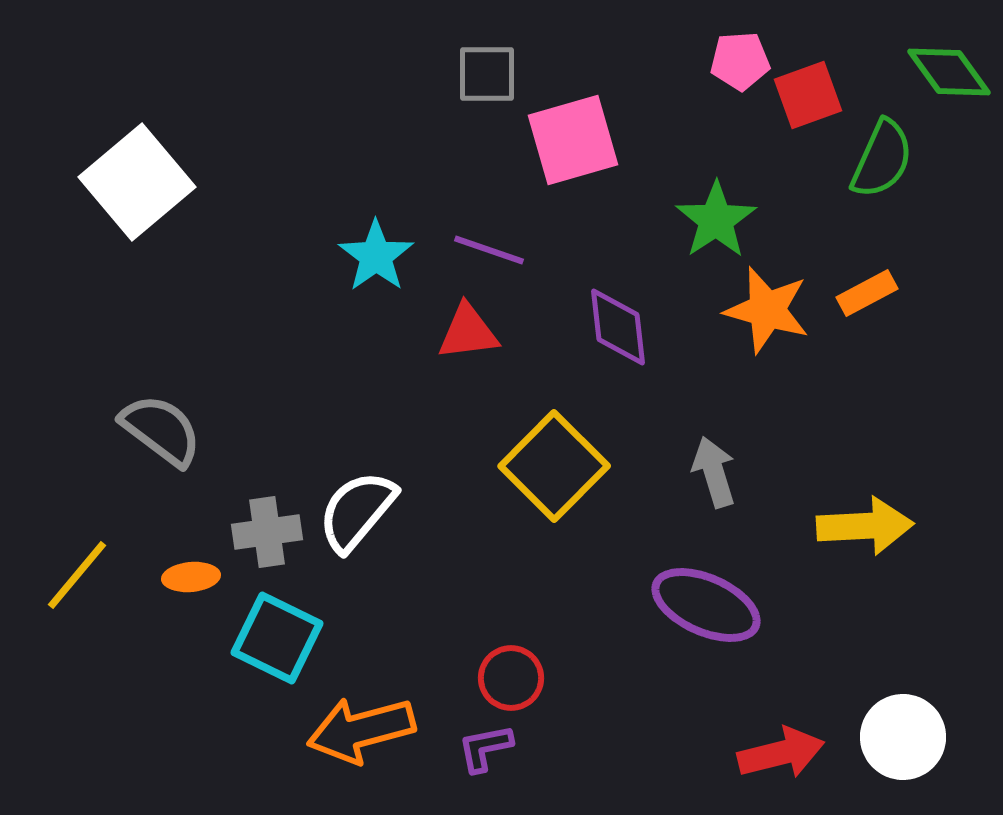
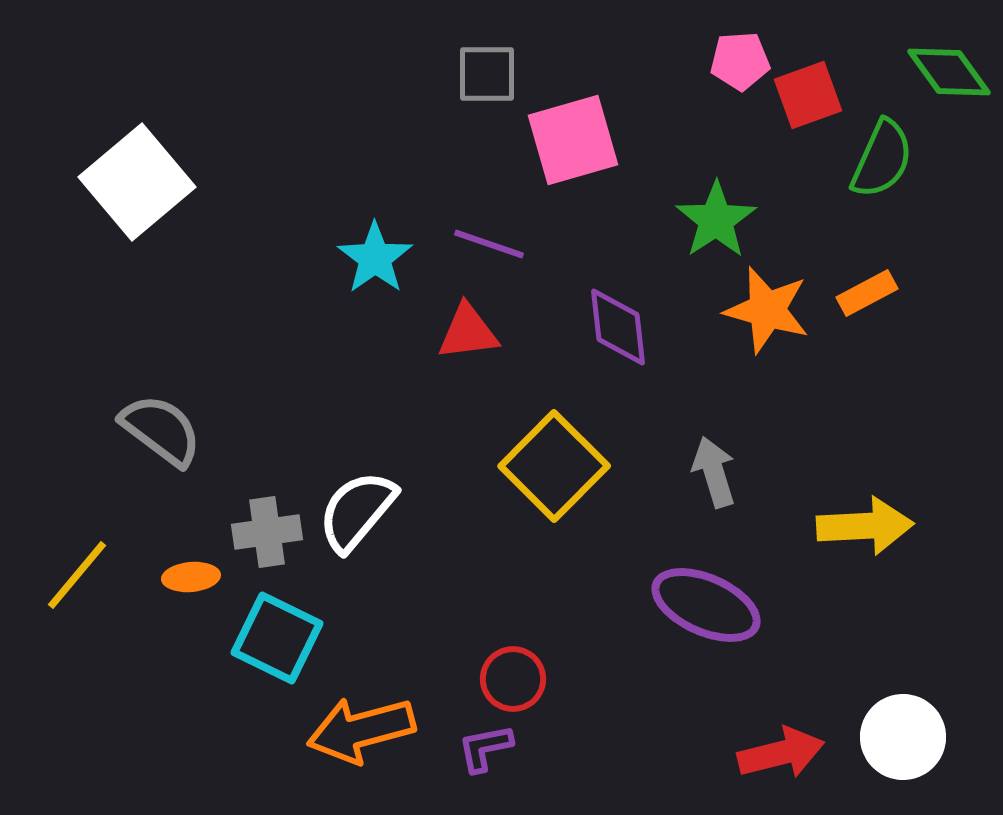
purple line: moved 6 px up
cyan star: moved 1 px left, 2 px down
red circle: moved 2 px right, 1 px down
